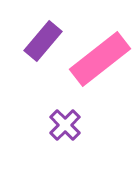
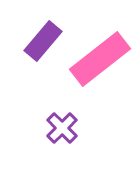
purple cross: moved 3 px left, 3 px down
